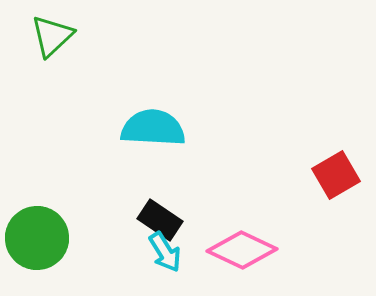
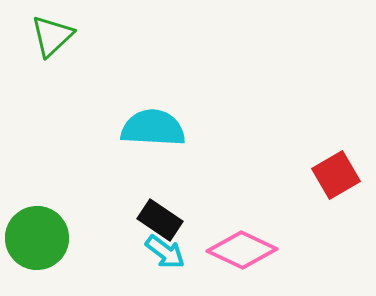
cyan arrow: rotated 21 degrees counterclockwise
